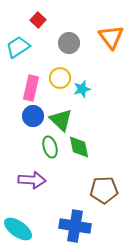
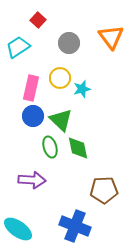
green diamond: moved 1 px left, 1 px down
blue cross: rotated 12 degrees clockwise
